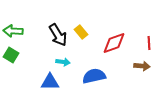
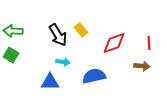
yellow rectangle: moved 2 px up
